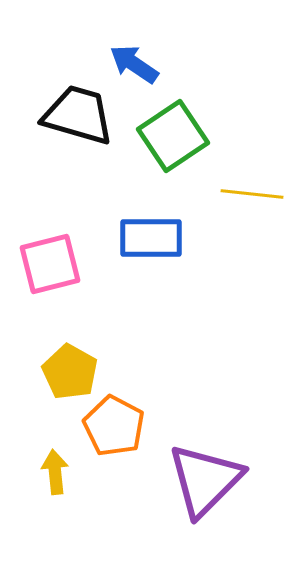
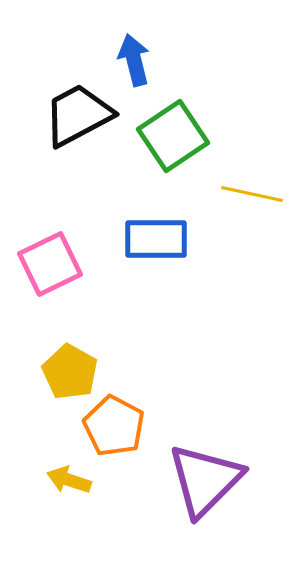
blue arrow: moved 4 px up; rotated 42 degrees clockwise
black trapezoid: rotated 44 degrees counterclockwise
yellow line: rotated 6 degrees clockwise
blue rectangle: moved 5 px right, 1 px down
pink square: rotated 12 degrees counterclockwise
yellow arrow: moved 14 px right, 8 px down; rotated 66 degrees counterclockwise
